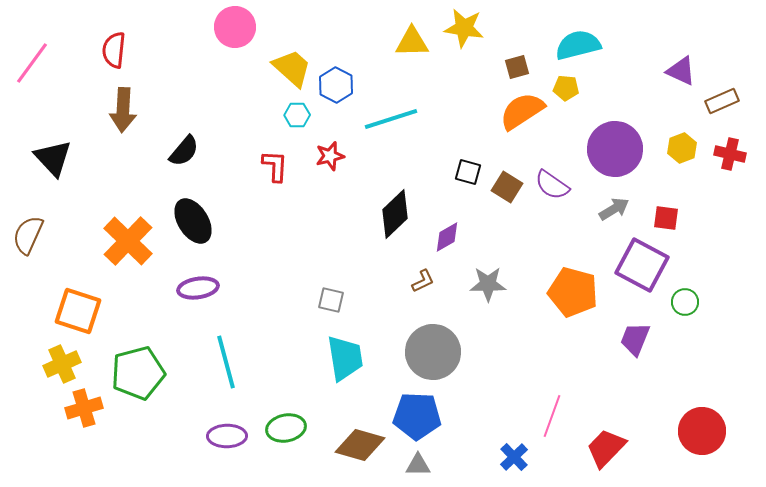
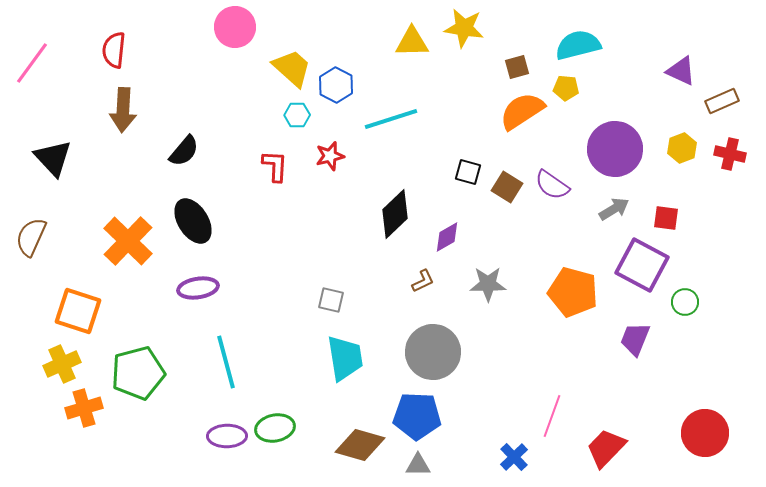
brown semicircle at (28, 235): moved 3 px right, 2 px down
green ellipse at (286, 428): moved 11 px left
red circle at (702, 431): moved 3 px right, 2 px down
